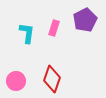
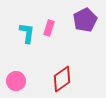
pink rectangle: moved 5 px left
red diamond: moved 10 px right; rotated 36 degrees clockwise
